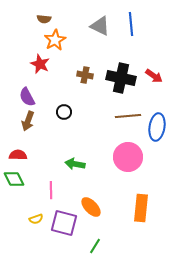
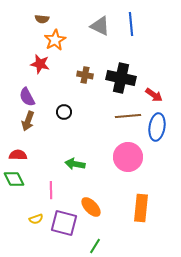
brown semicircle: moved 2 px left
red star: rotated 12 degrees counterclockwise
red arrow: moved 19 px down
